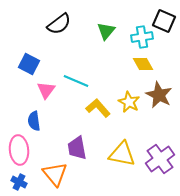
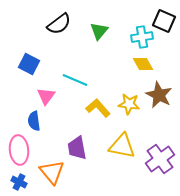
green triangle: moved 7 px left
cyan line: moved 1 px left, 1 px up
pink triangle: moved 6 px down
yellow star: moved 2 px down; rotated 20 degrees counterclockwise
yellow triangle: moved 8 px up
orange triangle: moved 3 px left, 2 px up
